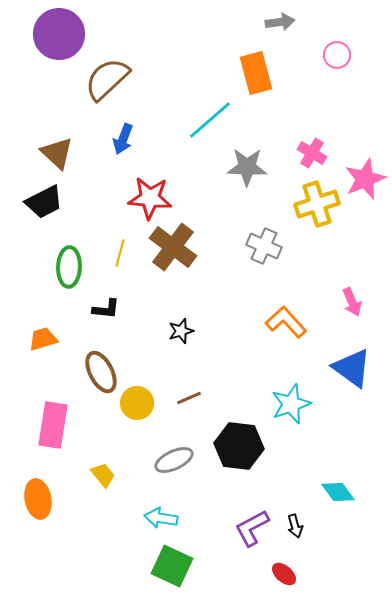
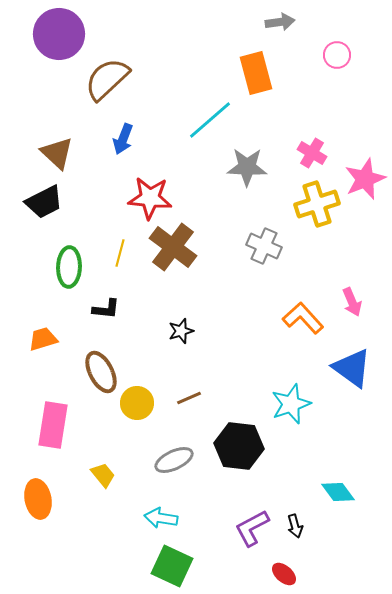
orange L-shape: moved 17 px right, 4 px up
